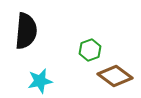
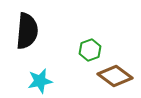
black semicircle: moved 1 px right
